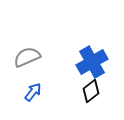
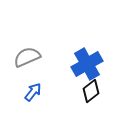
blue cross: moved 5 px left, 2 px down
